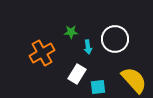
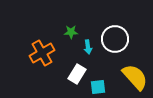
yellow semicircle: moved 1 px right, 3 px up
